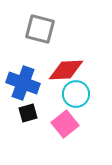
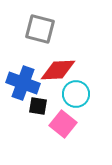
red diamond: moved 8 px left
black square: moved 10 px right, 7 px up; rotated 24 degrees clockwise
pink square: moved 2 px left; rotated 12 degrees counterclockwise
